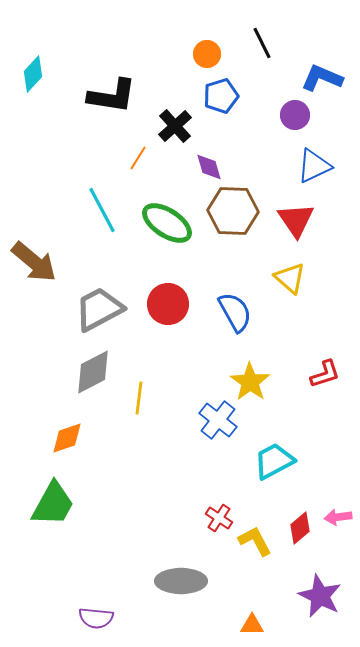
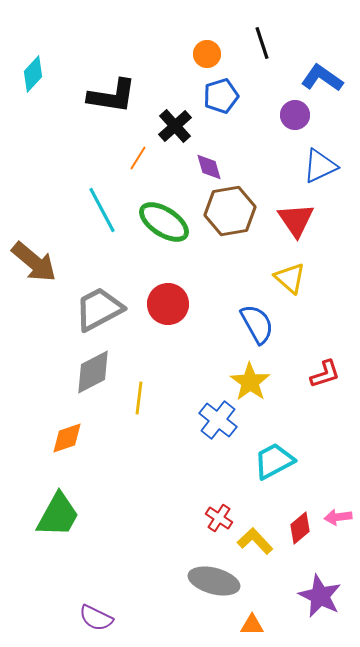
black line: rotated 8 degrees clockwise
blue L-shape: rotated 12 degrees clockwise
blue triangle: moved 6 px right
brown hexagon: moved 3 px left; rotated 12 degrees counterclockwise
green ellipse: moved 3 px left, 1 px up
blue semicircle: moved 22 px right, 12 px down
green trapezoid: moved 5 px right, 11 px down
yellow L-shape: rotated 15 degrees counterclockwise
gray ellipse: moved 33 px right; rotated 15 degrees clockwise
purple semicircle: rotated 20 degrees clockwise
